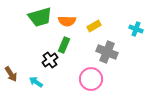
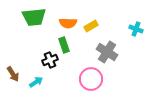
green trapezoid: moved 6 px left; rotated 10 degrees clockwise
orange semicircle: moved 1 px right, 2 px down
yellow rectangle: moved 3 px left
green rectangle: rotated 42 degrees counterclockwise
gray cross: rotated 10 degrees clockwise
black cross: rotated 14 degrees clockwise
brown arrow: moved 2 px right
cyan arrow: rotated 112 degrees clockwise
